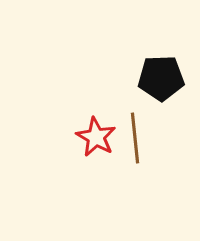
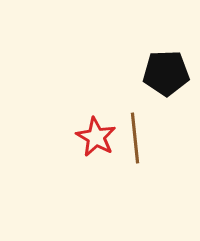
black pentagon: moved 5 px right, 5 px up
